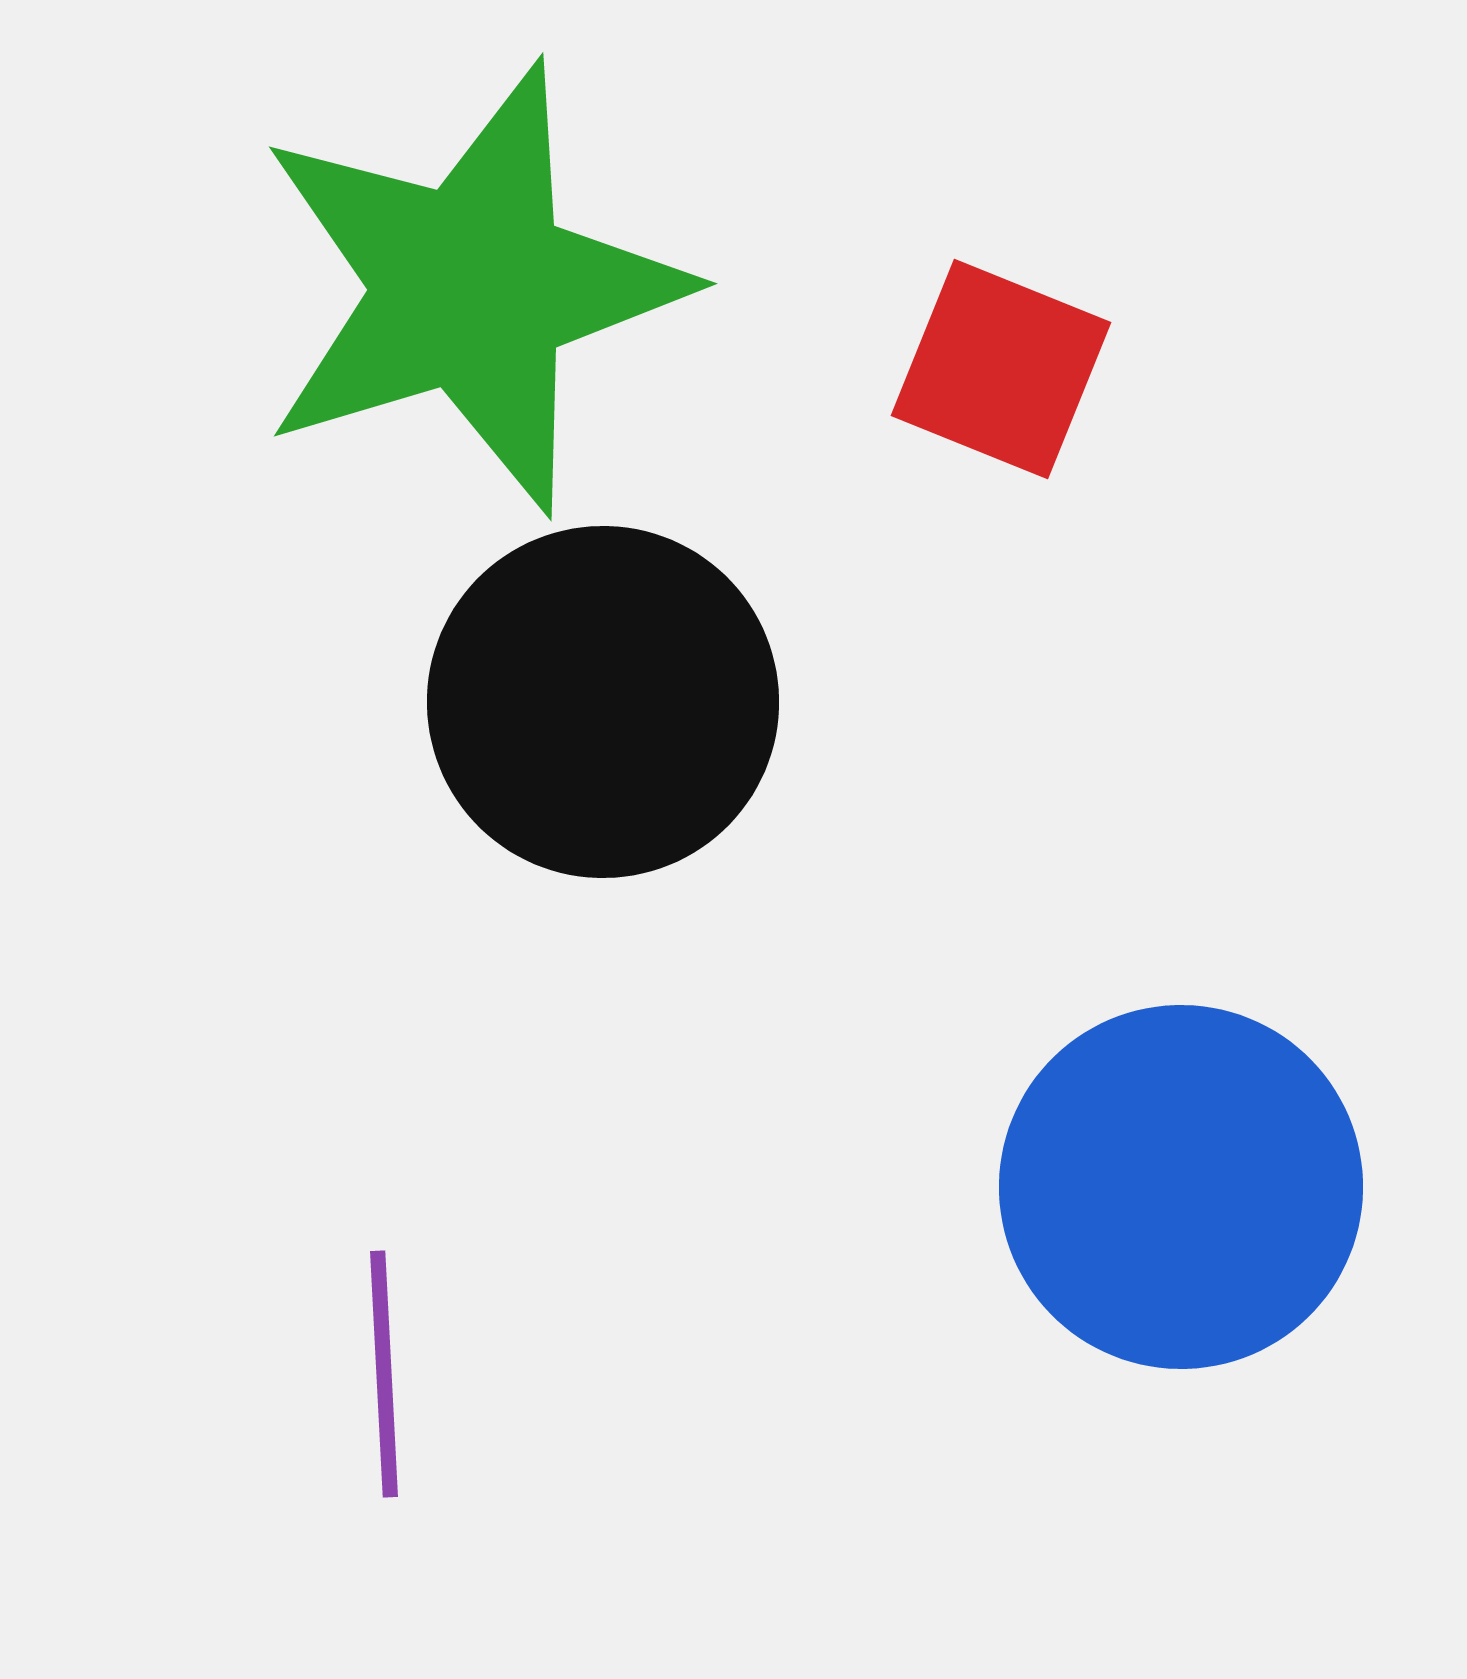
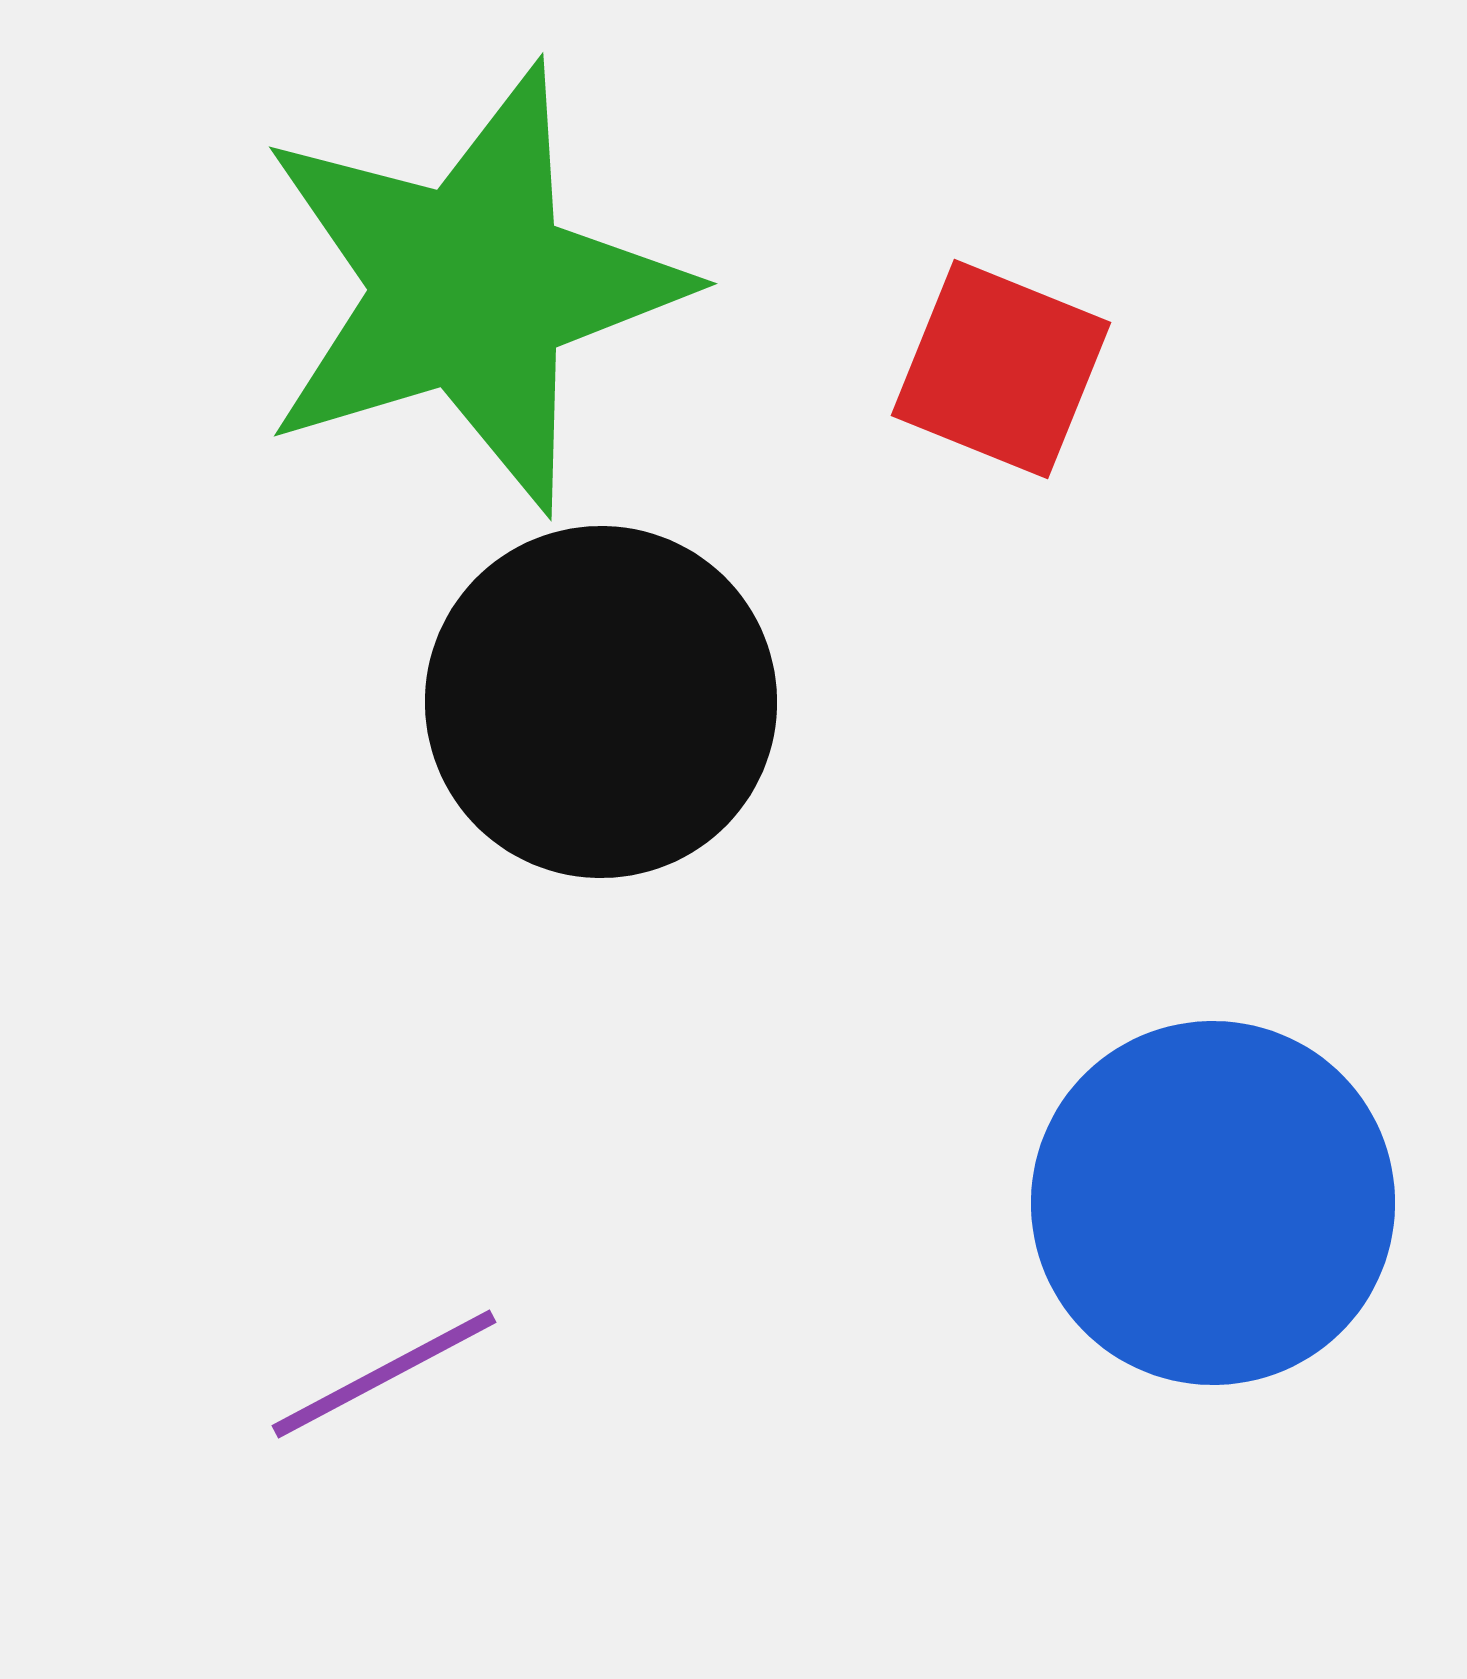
black circle: moved 2 px left
blue circle: moved 32 px right, 16 px down
purple line: rotated 65 degrees clockwise
